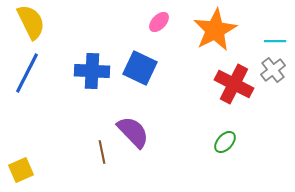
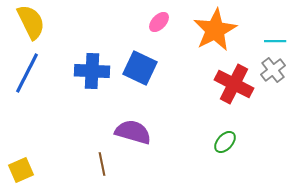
purple semicircle: rotated 30 degrees counterclockwise
brown line: moved 12 px down
